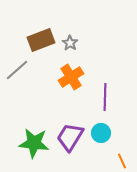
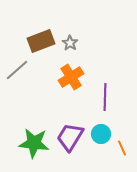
brown rectangle: moved 1 px down
cyan circle: moved 1 px down
orange line: moved 13 px up
